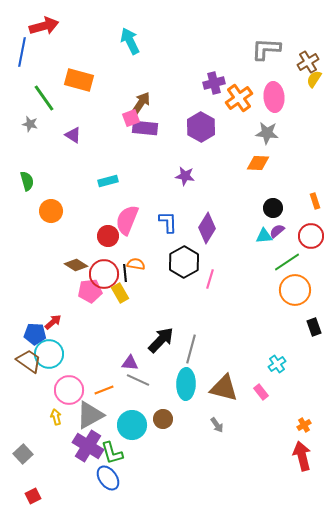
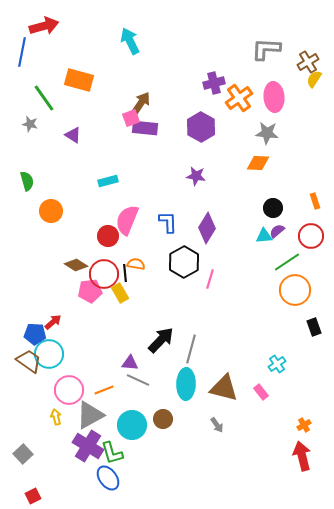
purple star at (185, 176): moved 11 px right
